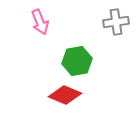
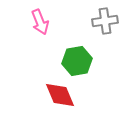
gray cross: moved 11 px left, 1 px up
red diamond: moved 5 px left; rotated 44 degrees clockwise
